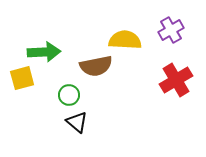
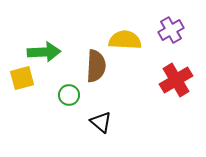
brown semicircle: rotated 76 degrees counterclockwise
black triangle: moved 24 px right
